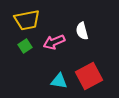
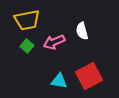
green square: moved 2 px right; rotated 16 degrees counterclockwise
